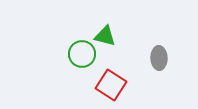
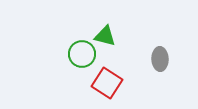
gray ellipse: moved 1 px right, 1 px down
red square: moved 4 px left, 2 px up
